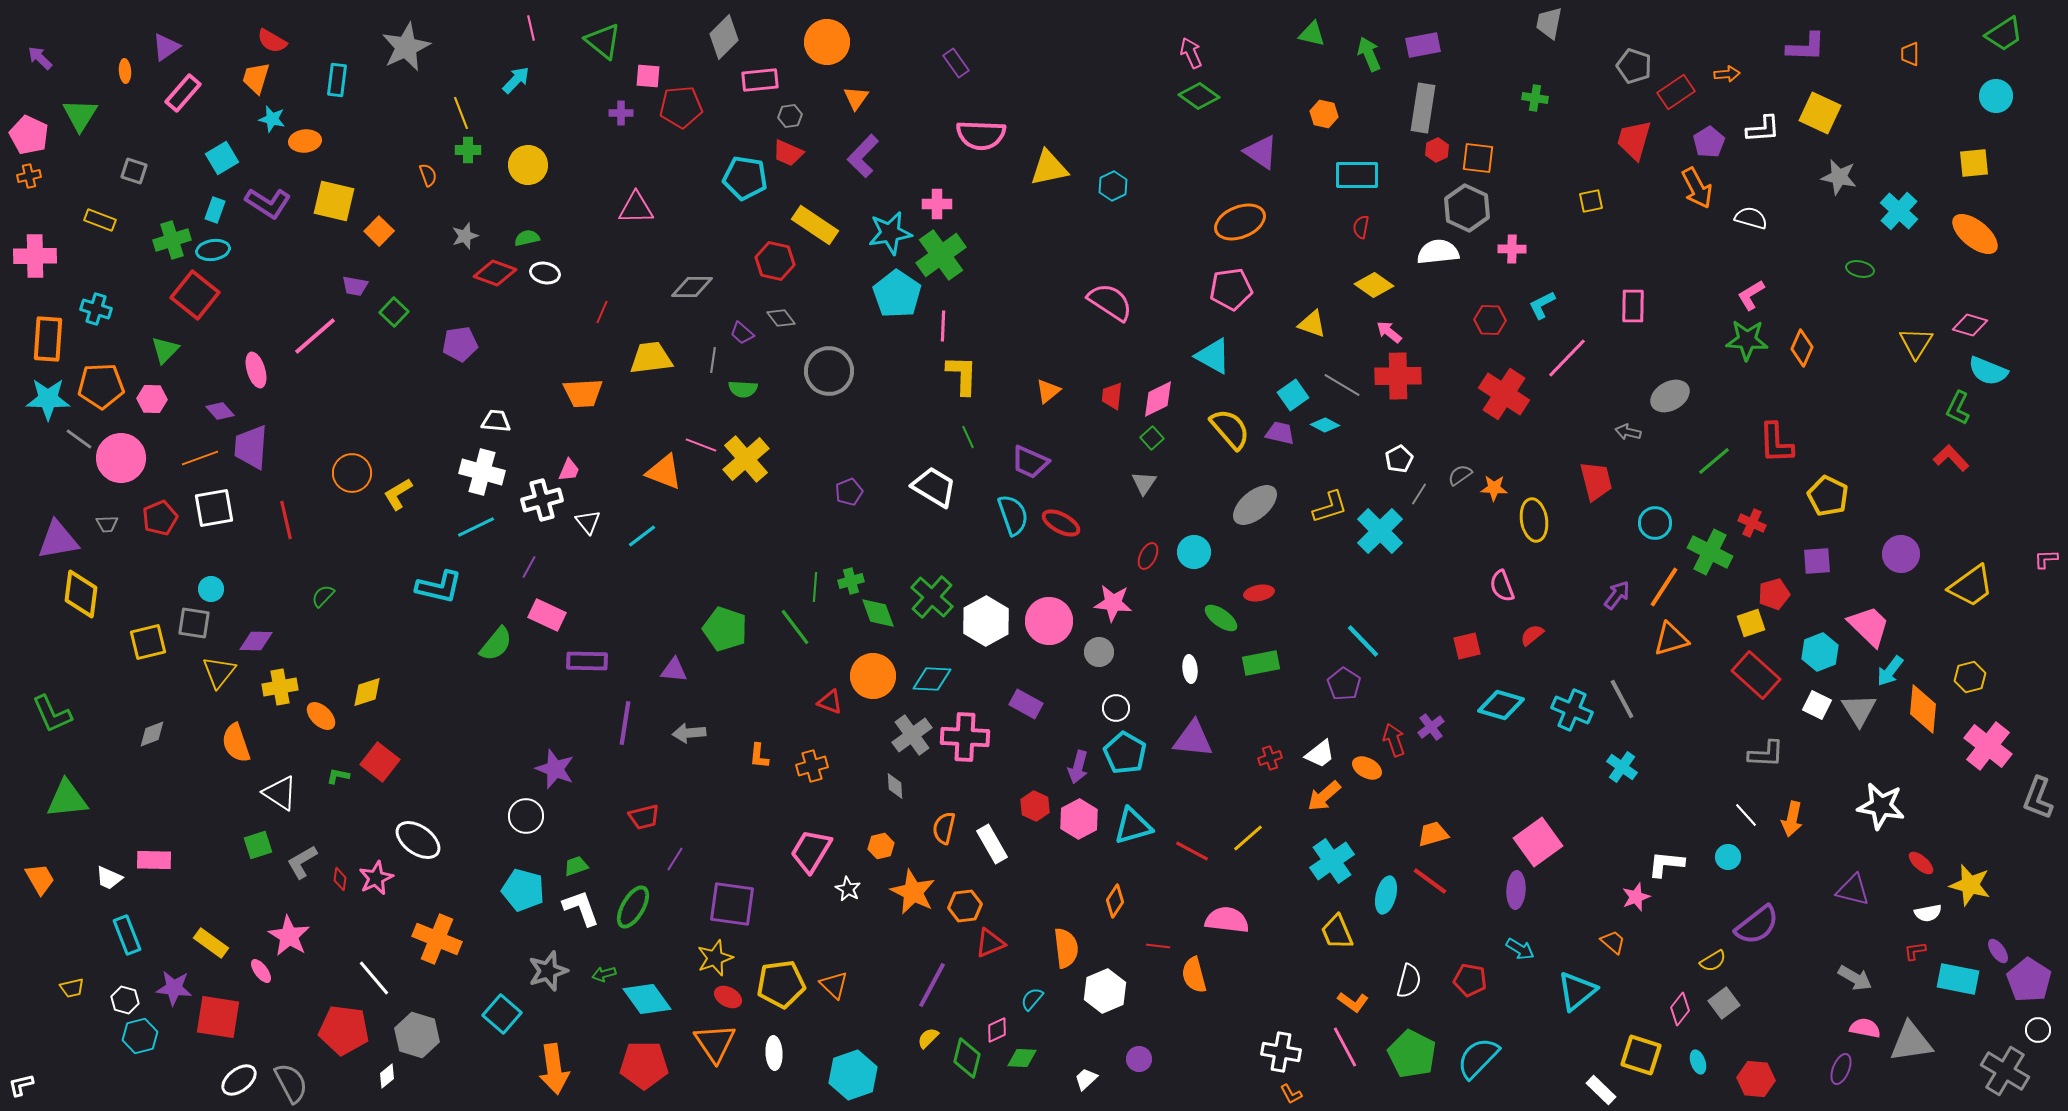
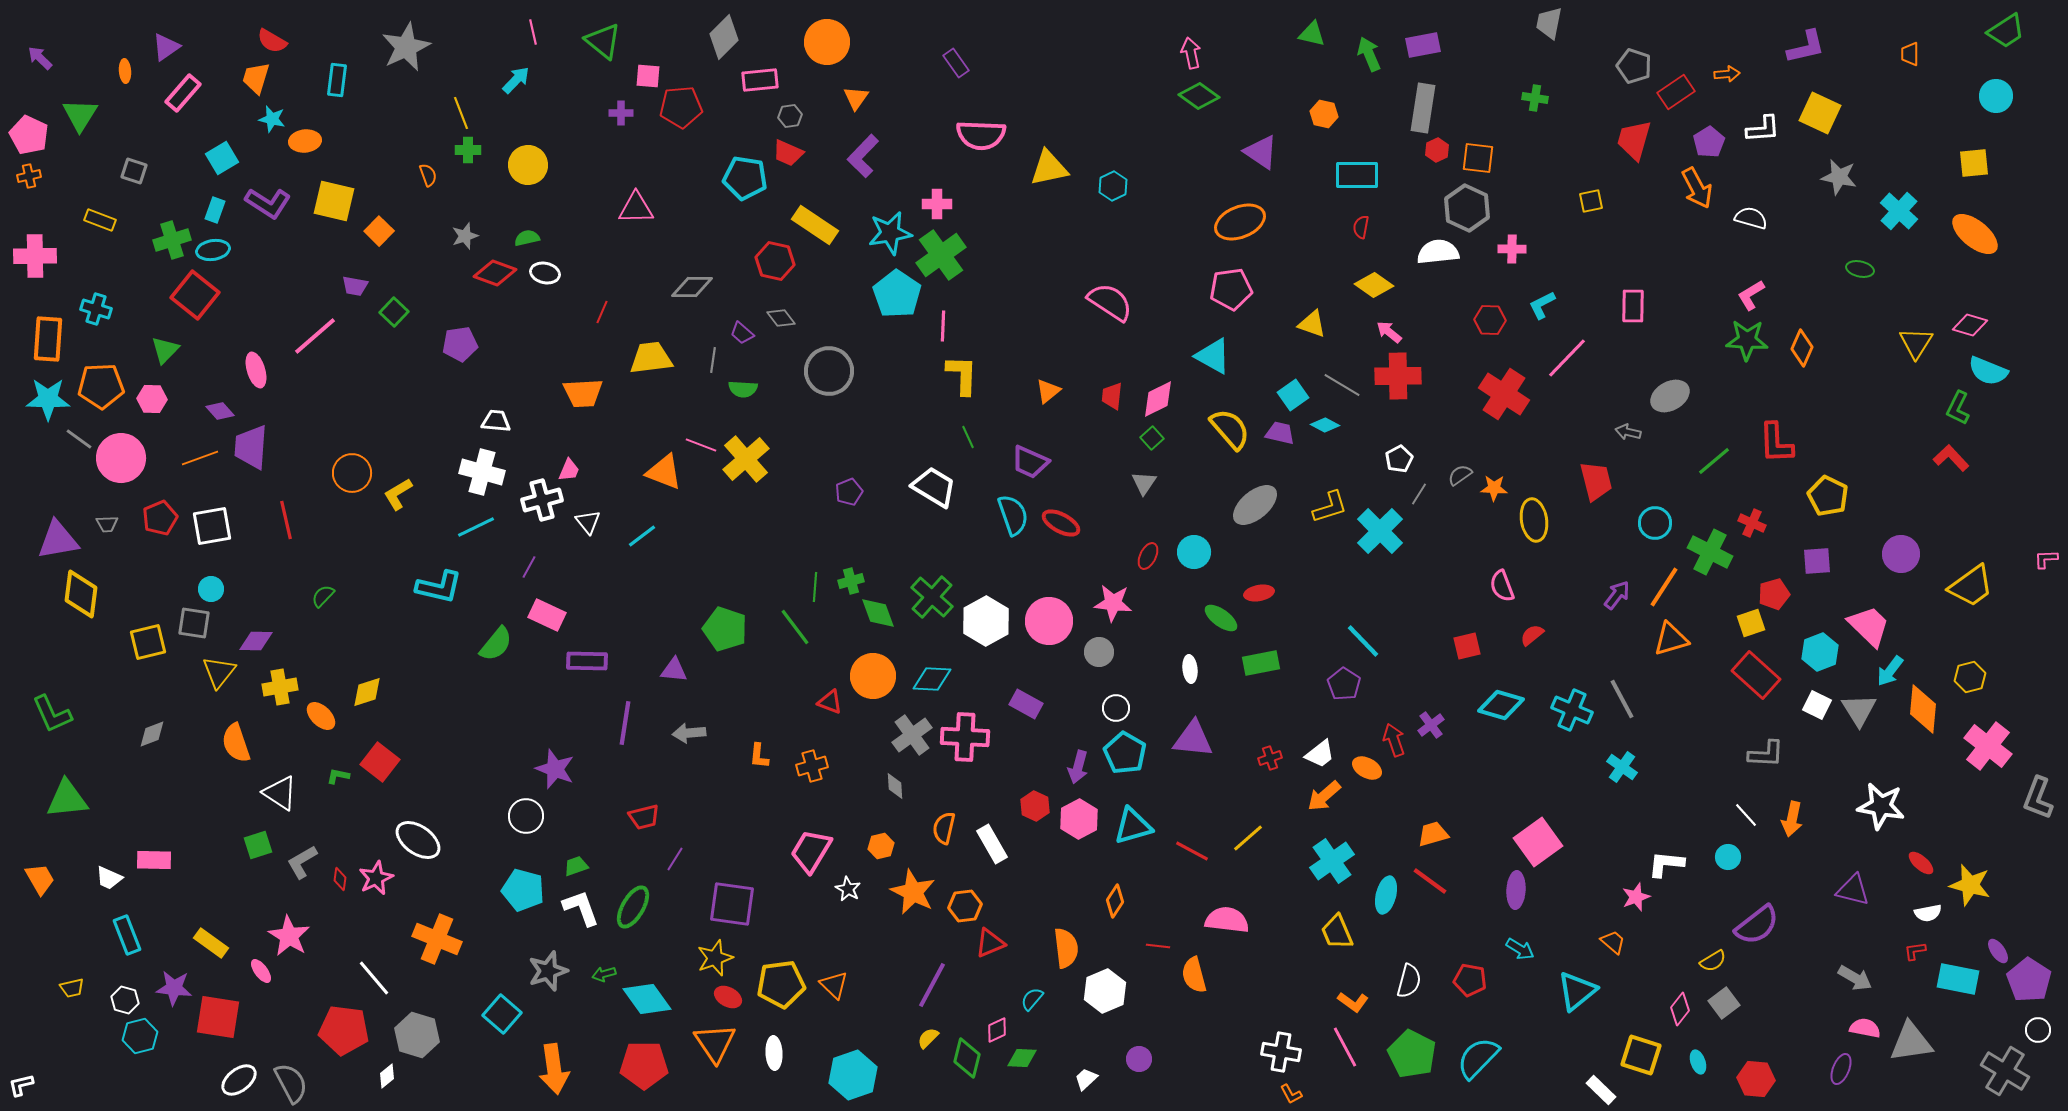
pink line at (531, 28): moved 2 px right, 4 px down
green trapezoid at (2004, 34): moved 2 px right, 3 px up
purple L-shape at (1806, 47): rotated 15 degrees counterclockwise
pink arrow at (1191, 53): rotated 12 degrees clockwise
white square at (214, 508): moved 2 px left, 18 px down
purple cross at (1431, 727): moved 2 px up
